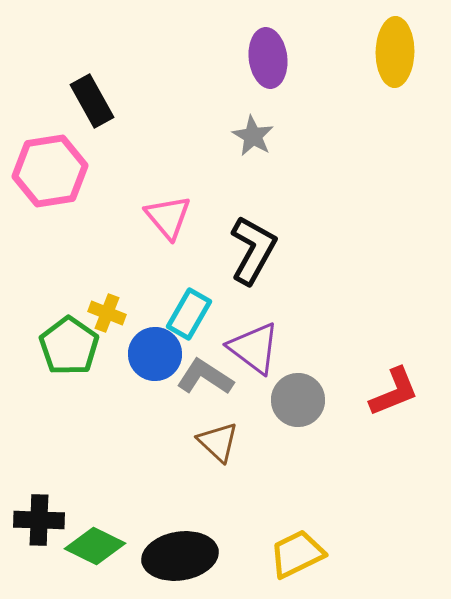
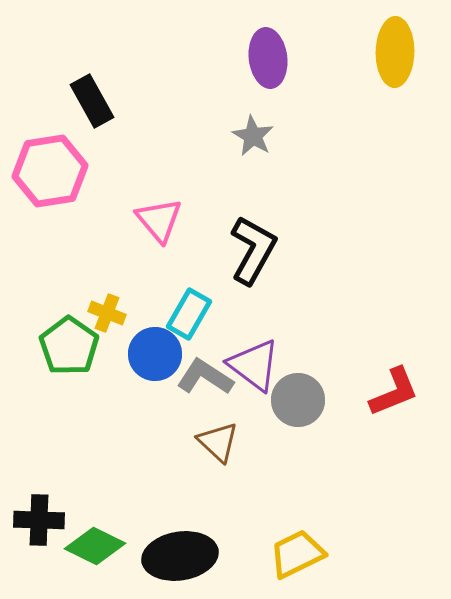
pink triangle: moved 9 px left, 3 px down
purple triangle: moved 17 px down
